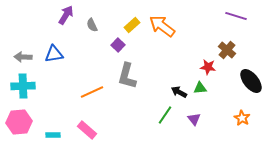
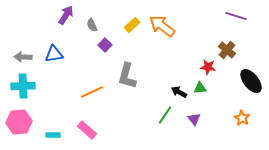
purple square: moved 13 px left
